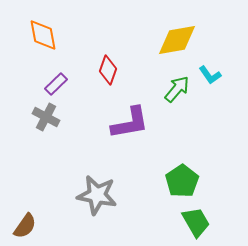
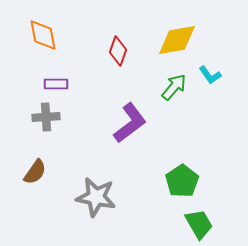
red diamond: moved 10 px right, 19 px up
purple rectangle: rotated 45 degrees clockwise
green arrow: moved 3 px left, 2 px up
gray cross: rotated 32 degrees counterclockwise
purple L-shape: rotated 27 degrees counterclockwise
gray star: moved 1 px left, 2 px down
green trapezoid: moved 3 px right, 2 px down
brown semicircle: moved 10 px right, 54 px up
